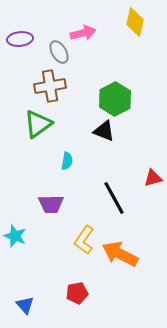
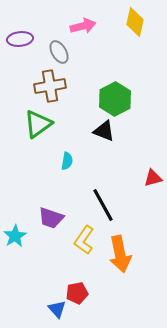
pink arrow: moved 7 px up
black line: moved 11 px left, 7 px down
purple trapezoid: moved 14 px down; rotated 20 degrees clockwise
cyan star: rotated 20 degrees clockwise
orange arrow: rotated 129 degrees counterclockwise
blue triangle: moved 32 px right, 4 px down
